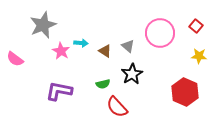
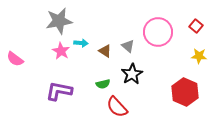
gray star: moved 16 px right, 4 px up; rotated 12 degrees clockwise
pink circle: moved 2 px left, 1 px up
